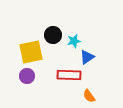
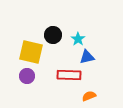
cyan star: moved 4 px right, 2 px up; rotated 24 degrees counterclockwise
yellow square: rotated 25 degrees clockwise
blue triangle: rotated 21 degrees clockwise
orange semicircle: rotated 104 degrees clockwise
